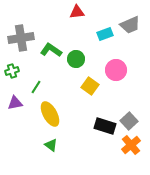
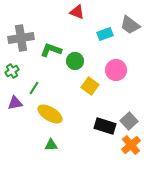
red triangle: rotated 28 degrees clockwise
gray trapezoid: rotated 60 degrees clockwise
green L-shape: rotated 15 degrees counterclockwise
green circle: moved 1 px left, 2 px down
green cross: rotated 16 degrees counterclockwise
green line: moved 2 px left, 1 px down
yellow ellipse: rotated 30 degrees counterclockwise
green triangle: rotated 40 degrees counterclockwise
